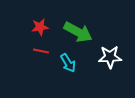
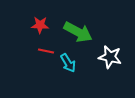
red star: moved 2 px up; rotated 12 degrees clockwise
red line: moved 5 px right
white star: rotated 15 degrees clockwise
